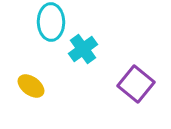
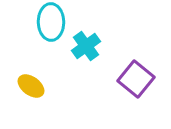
cyan cross: moved 3 px right, 3 px up
purple square: moved 5 px up
